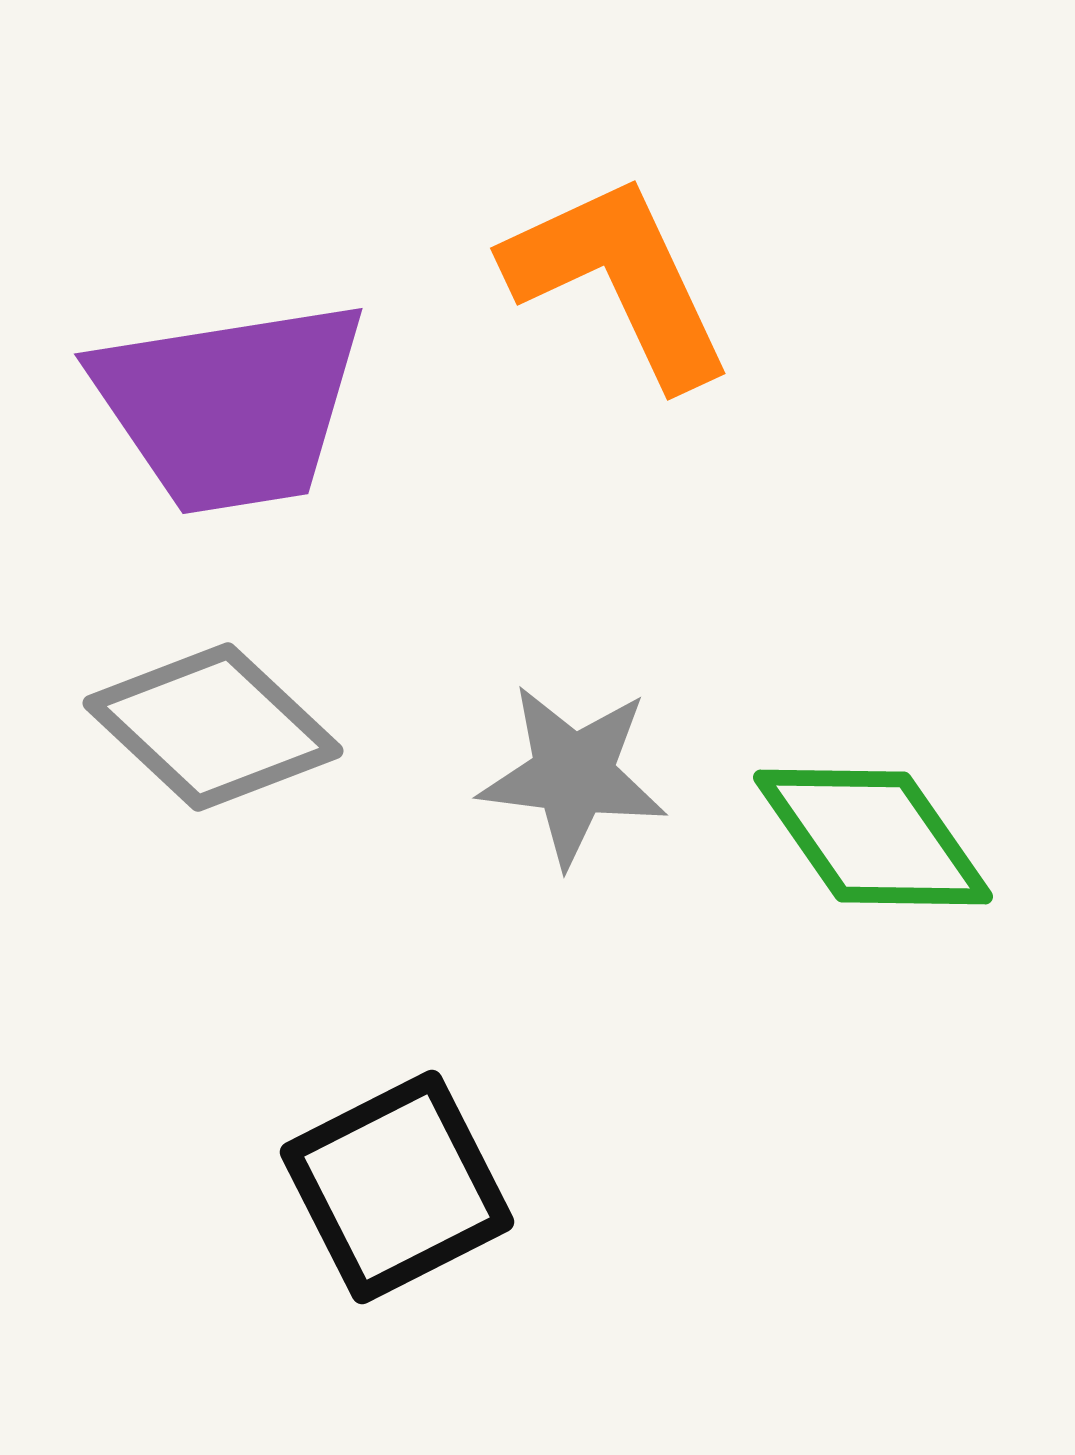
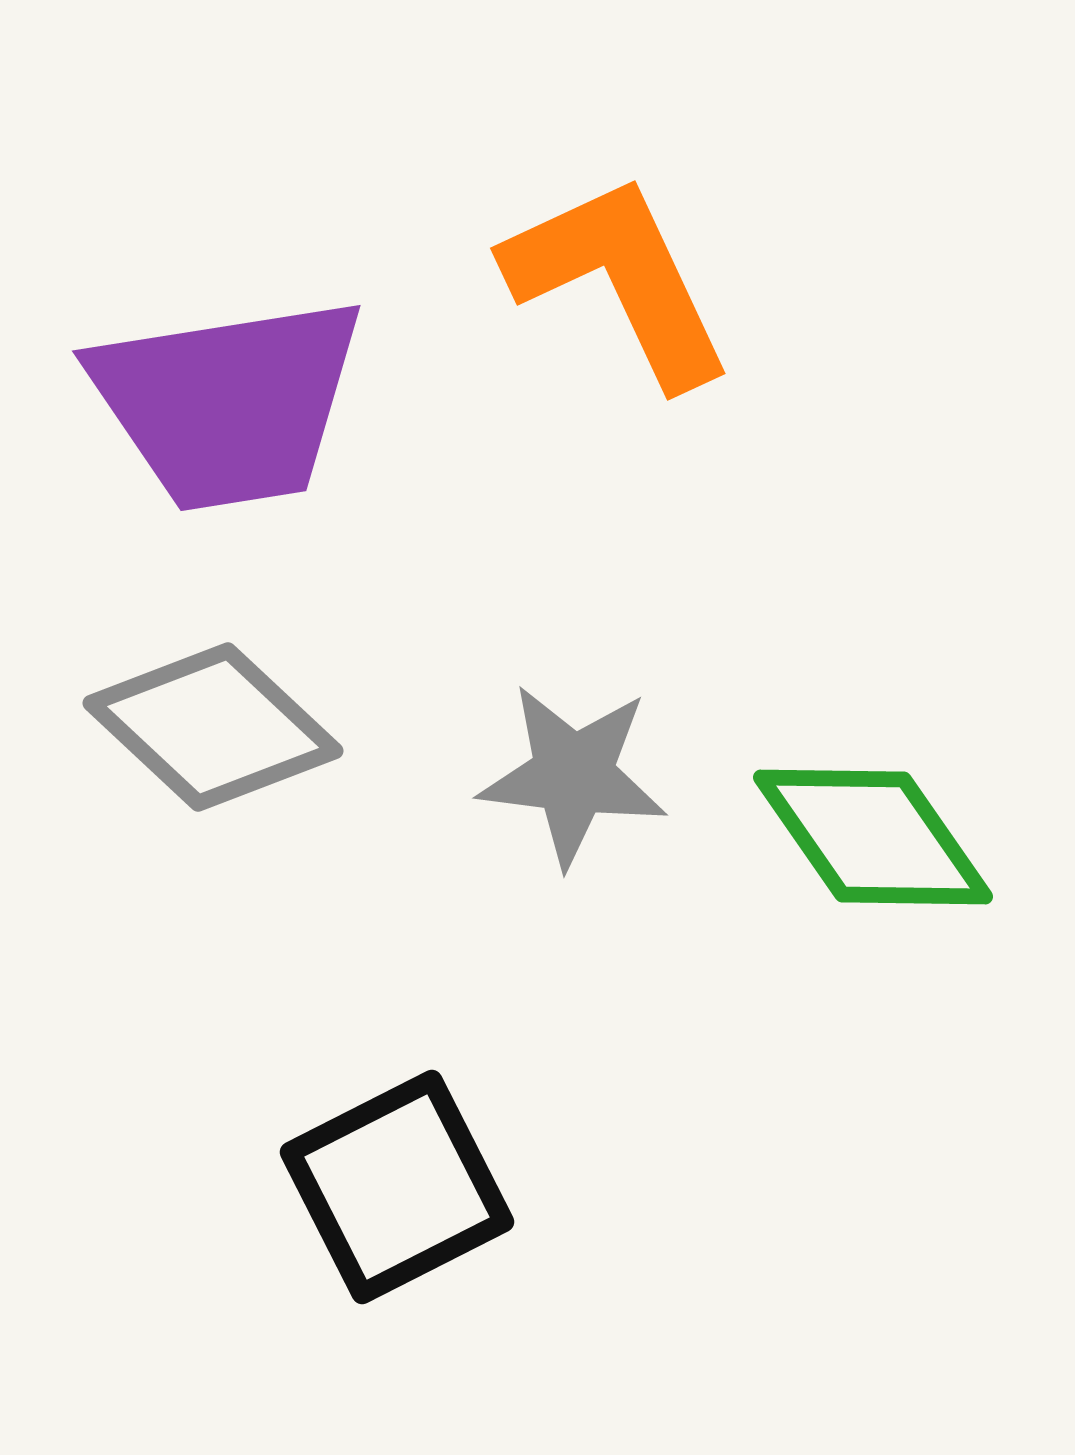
purple trapezoid: moved 2 px left, 3 px up
